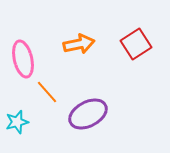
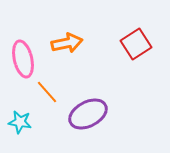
orange arrow: moved 12 px left, 1 px up
cyan star: moved 3 px right; rotated 25 degrees clockwise
